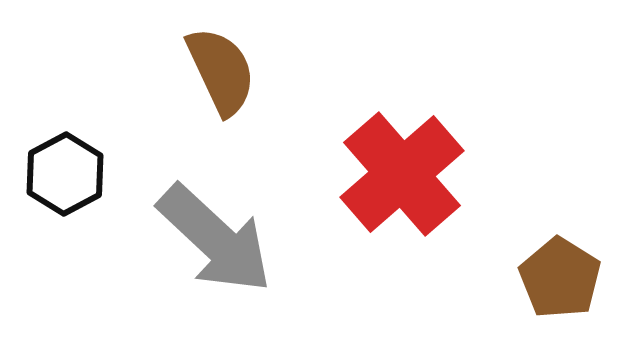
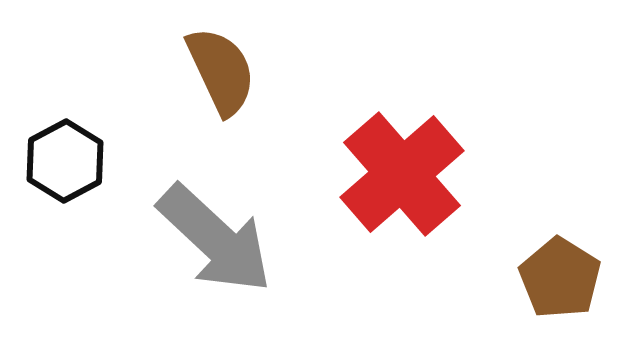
black hexagon: moved 13 px up
